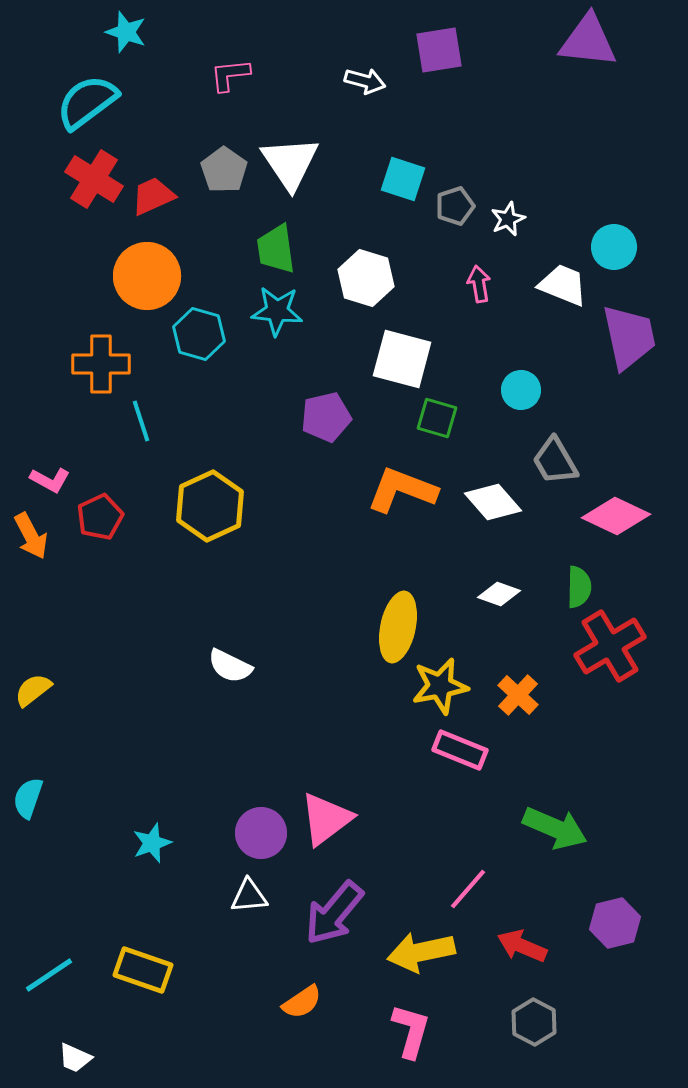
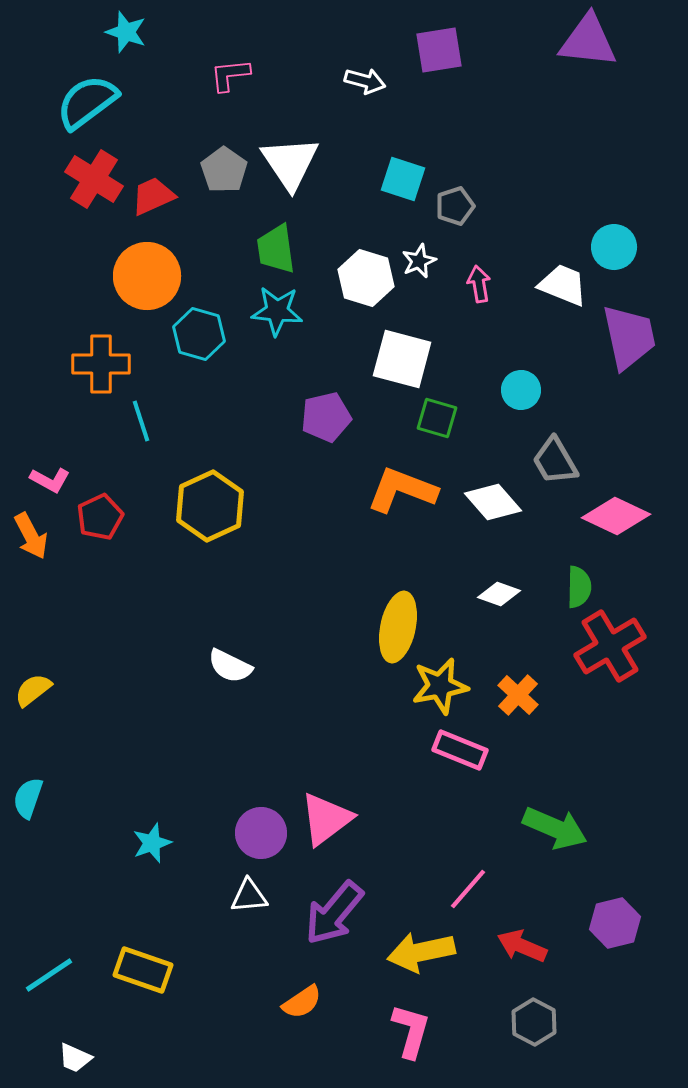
white star at (508, 219): moved 89 px left, 42 px down
